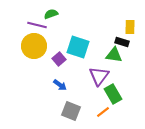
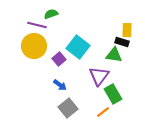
yellow rectangle: moved 3 px left, 3 px down
cyan square: rotated 20 degrees clockwise
gray square: moved 3 px left, 3 px up; rotated 30 degrees clockwise
